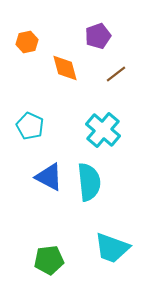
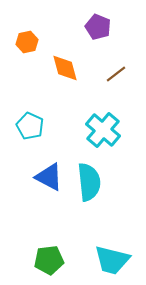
purple pentagon: moved 9 px up; rotated 30 degrees counterclockwise
cyan trapezoid: moved 12 px down; rotated 6 degrees counterclockwise
